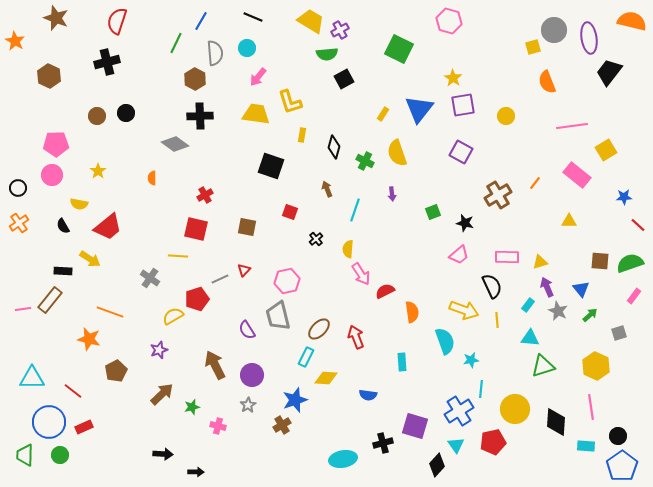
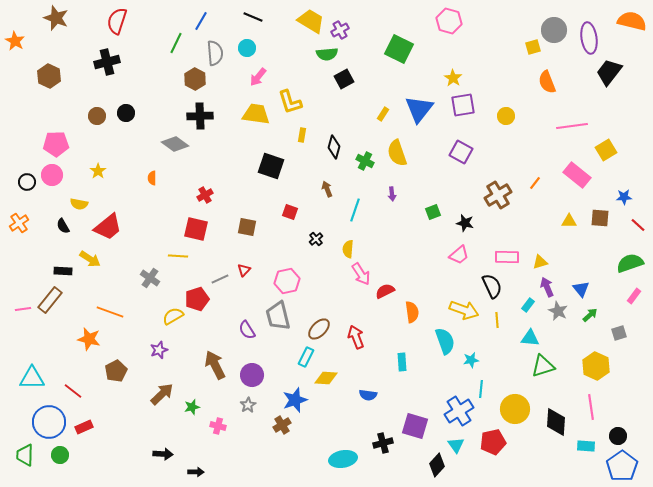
black circle at (18, 188): moved 9 px right, 6 px up
brown square at (600, 261): moved 43 px up
